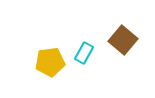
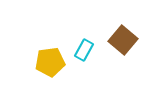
cyan rectangle: moved 3 px up
